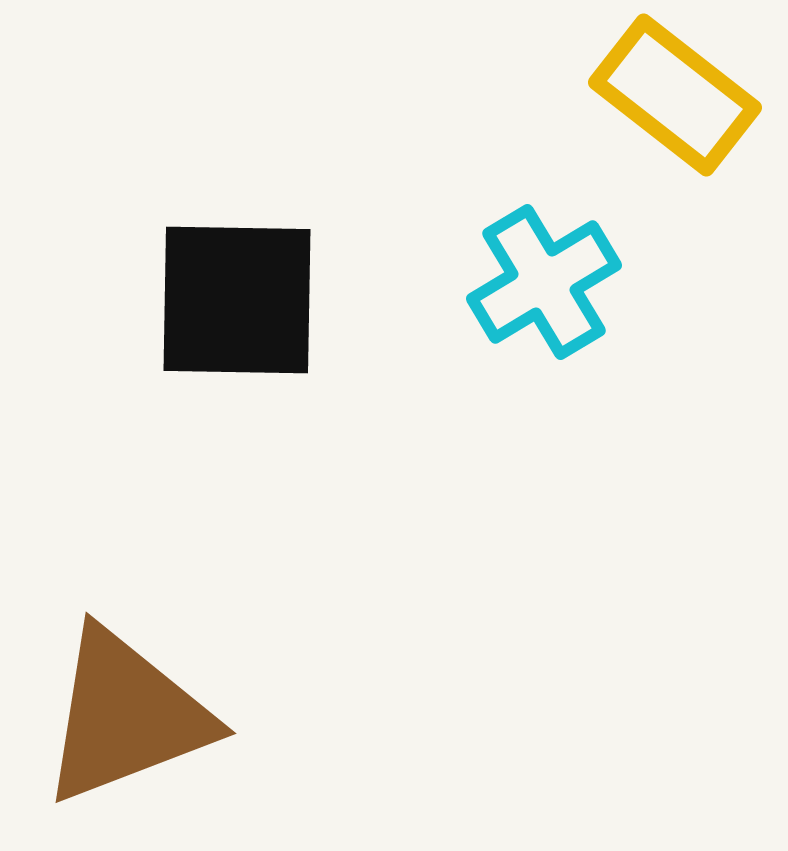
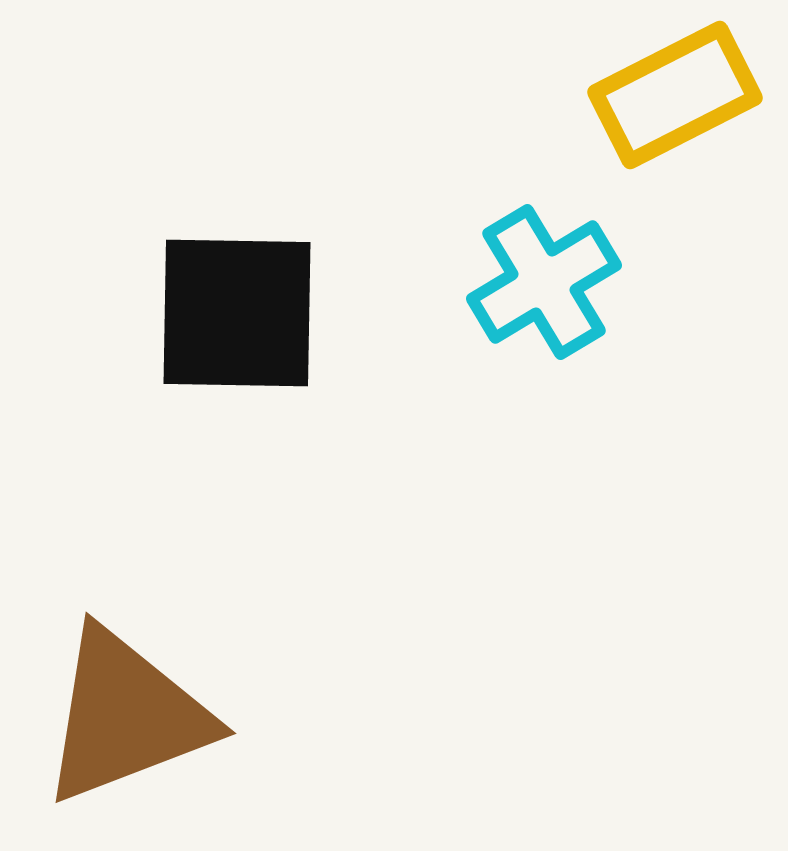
yellow rectangle: rotated 65 degrees counterclockwise
black square: moved 13 px down
